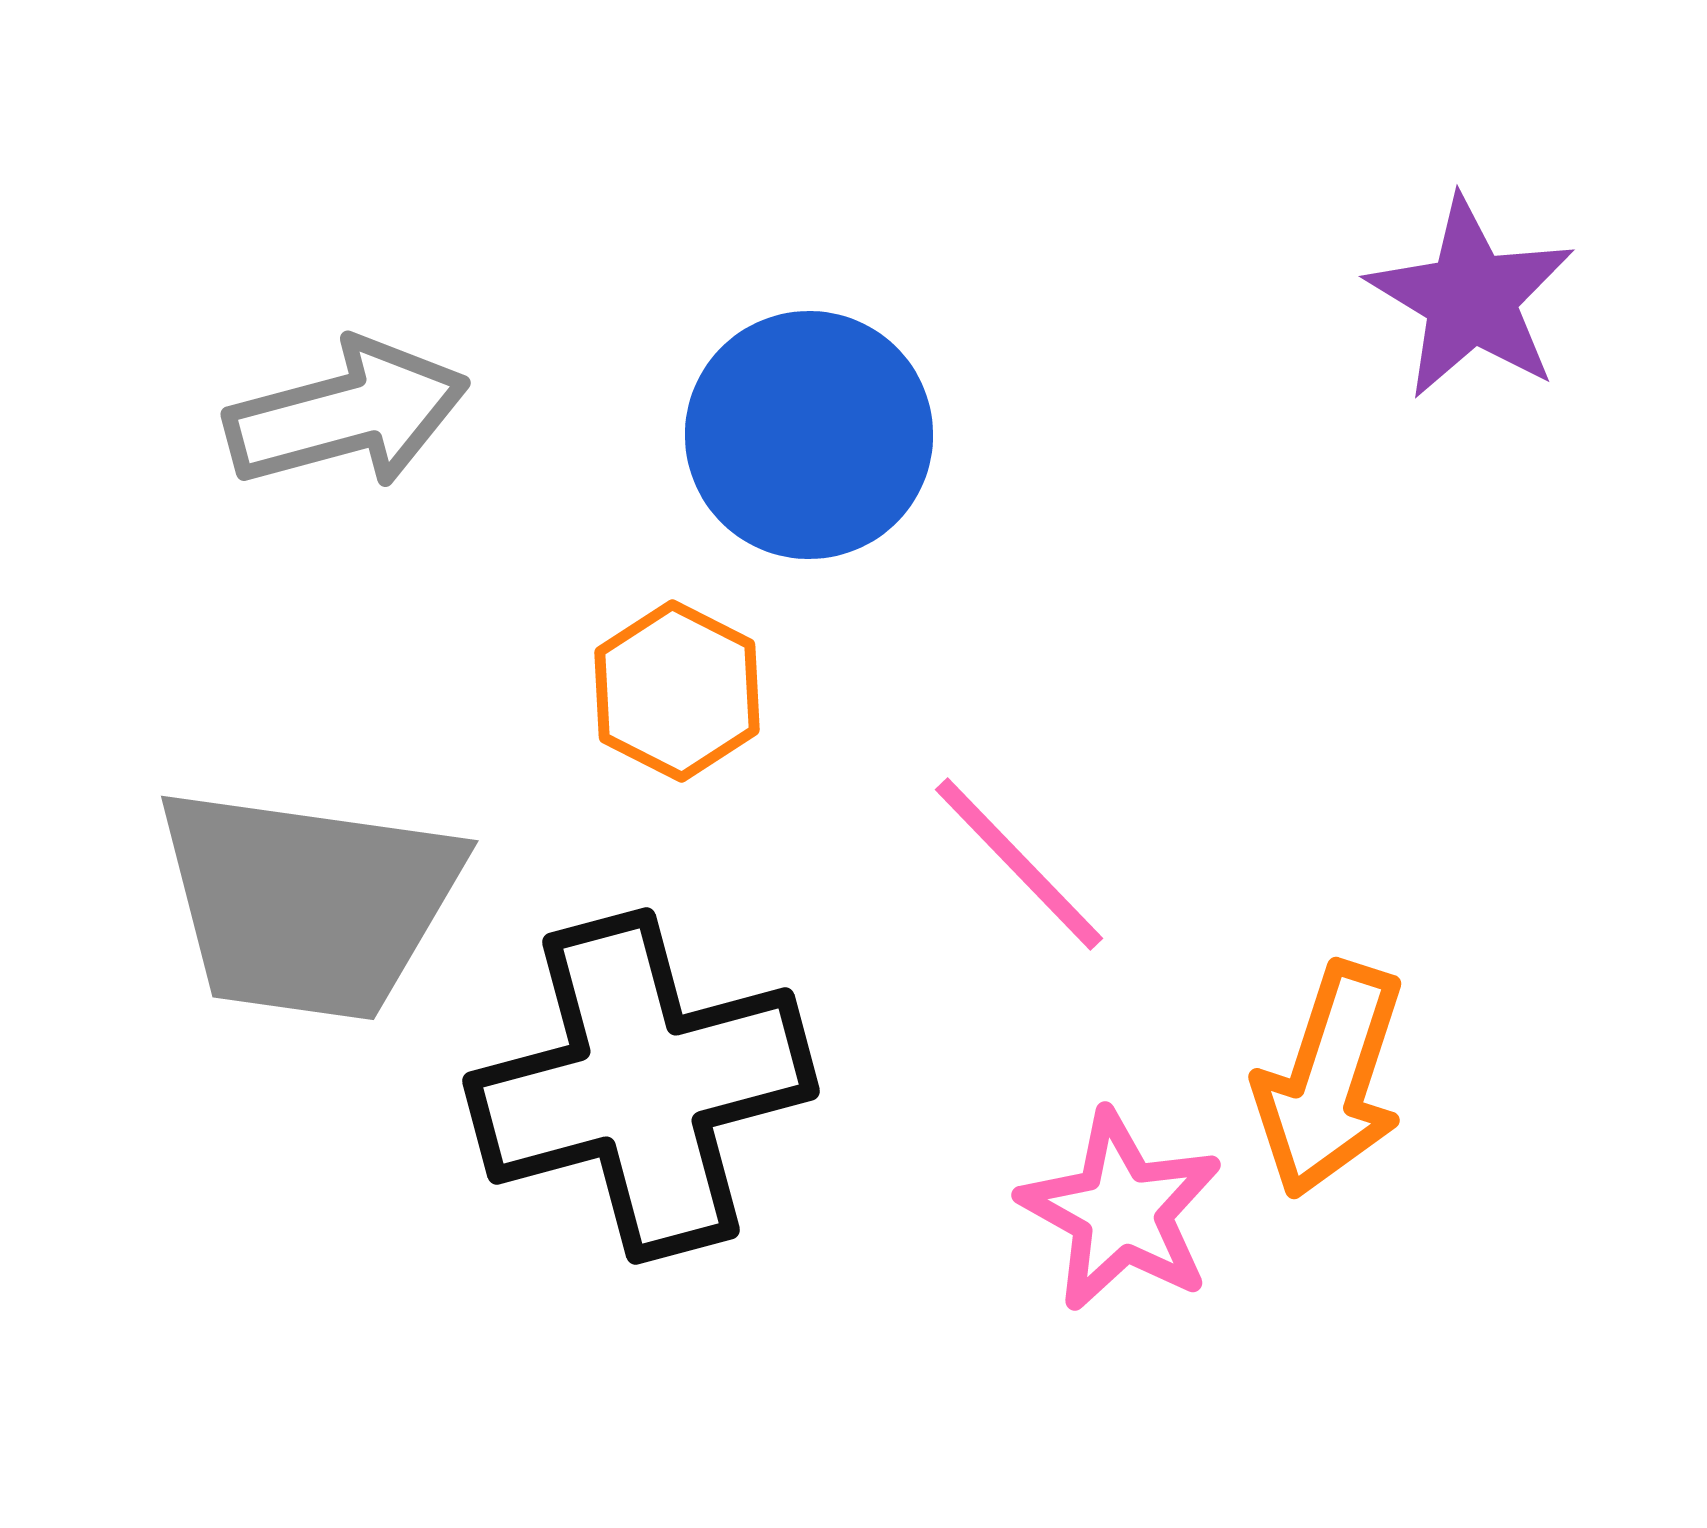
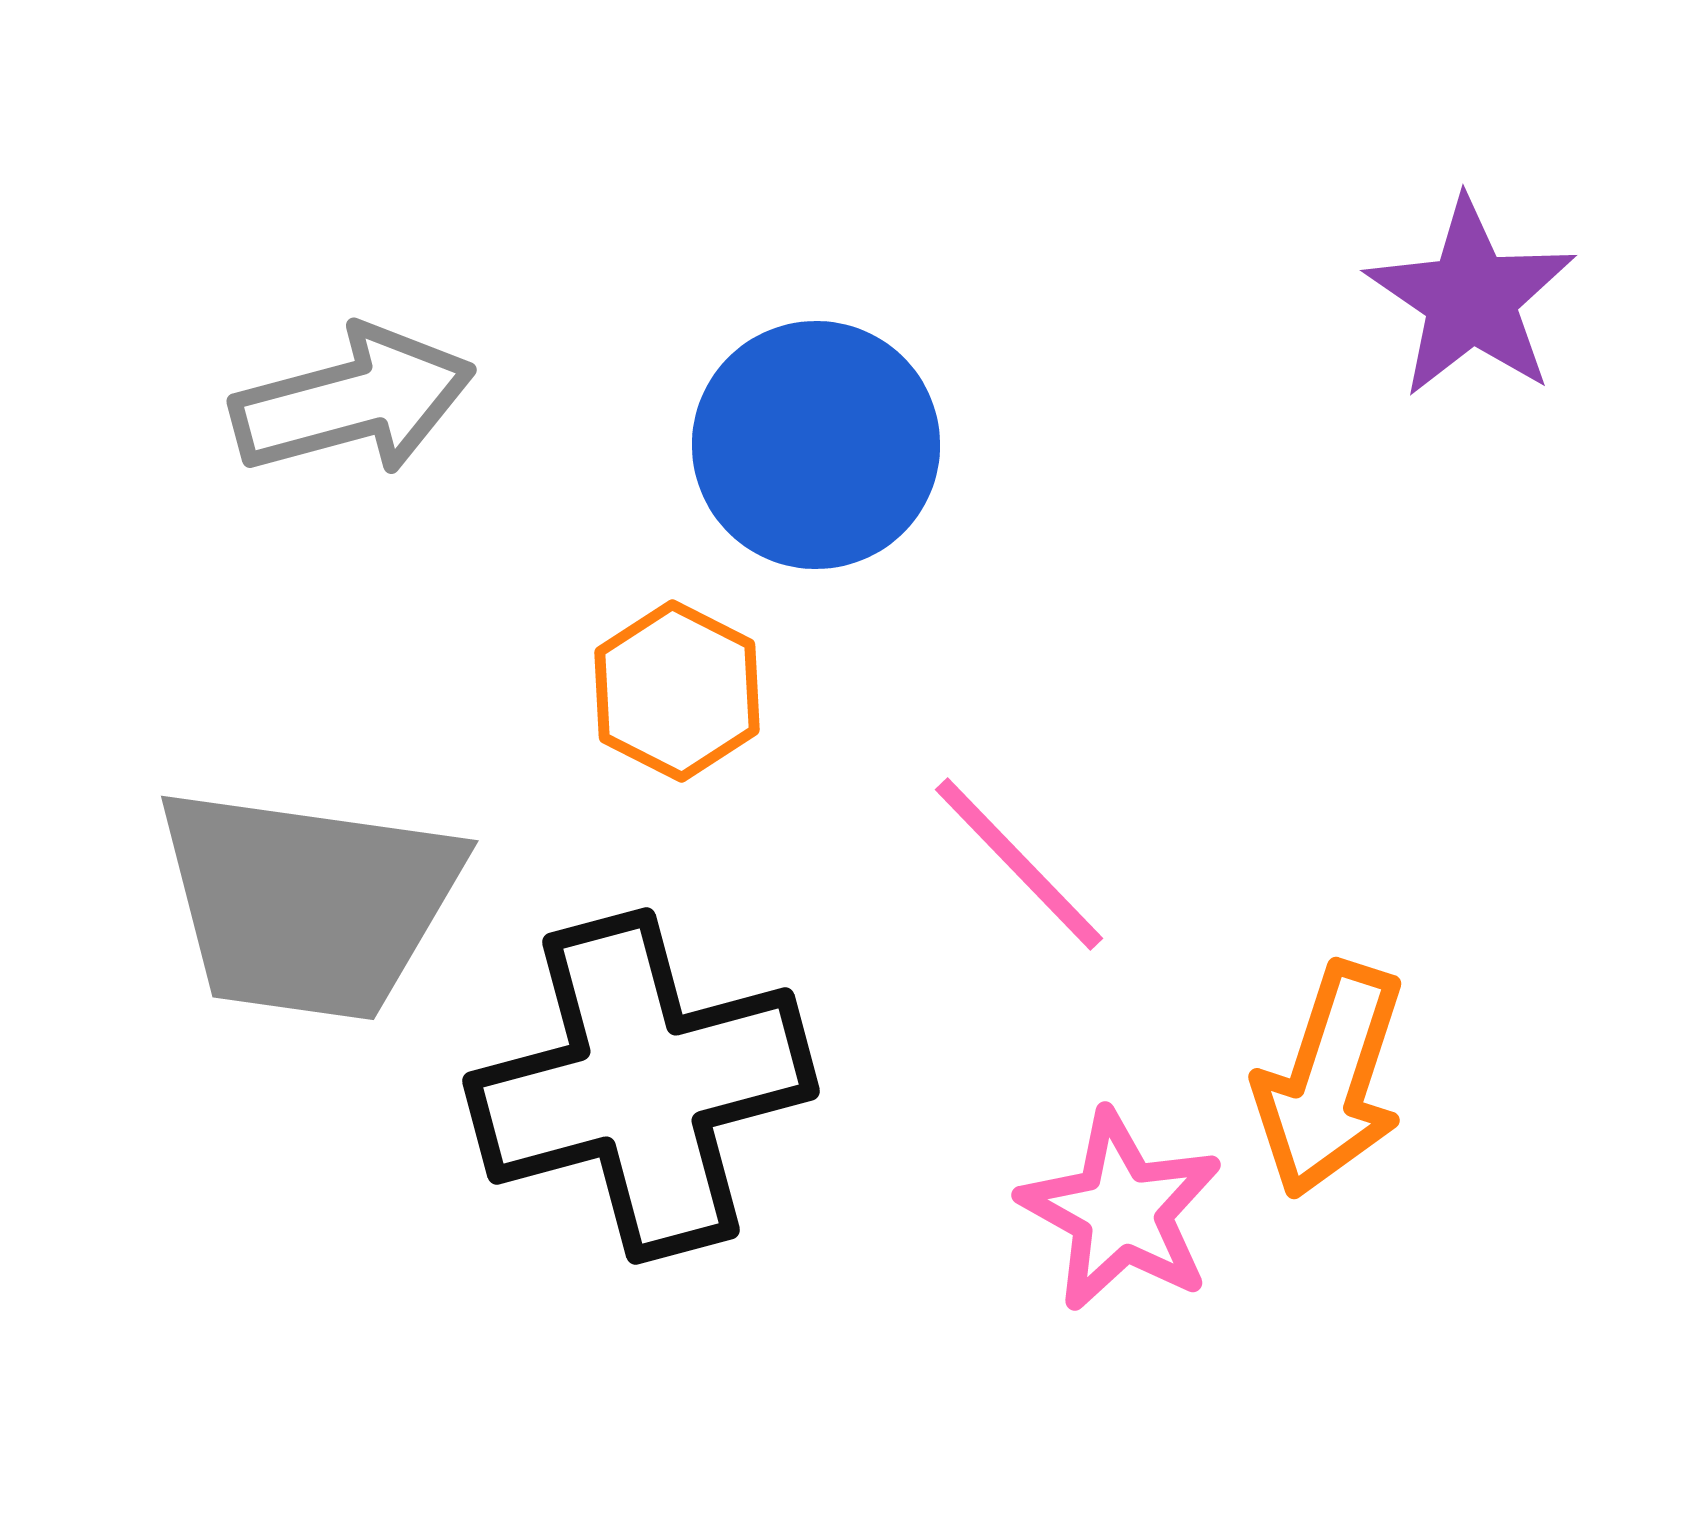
purple star: rotated 3 degrees clockwise
gray arrow: moved 6 px right, 13 px up
blue circle: moved 7 px right, 10 px down
